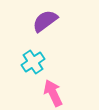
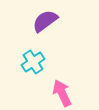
pink arrow: moved 9 px right
